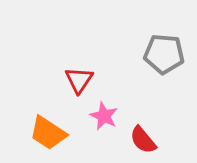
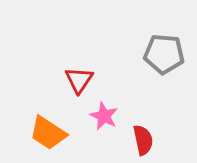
red semicircle: rotated 152 degrees counterclockwise
